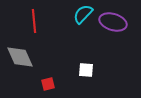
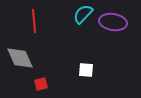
purple ellipse: rotated 8 degrees counterclockwise
gray diamond: moved 1 px down
red square: moved 7 px left
